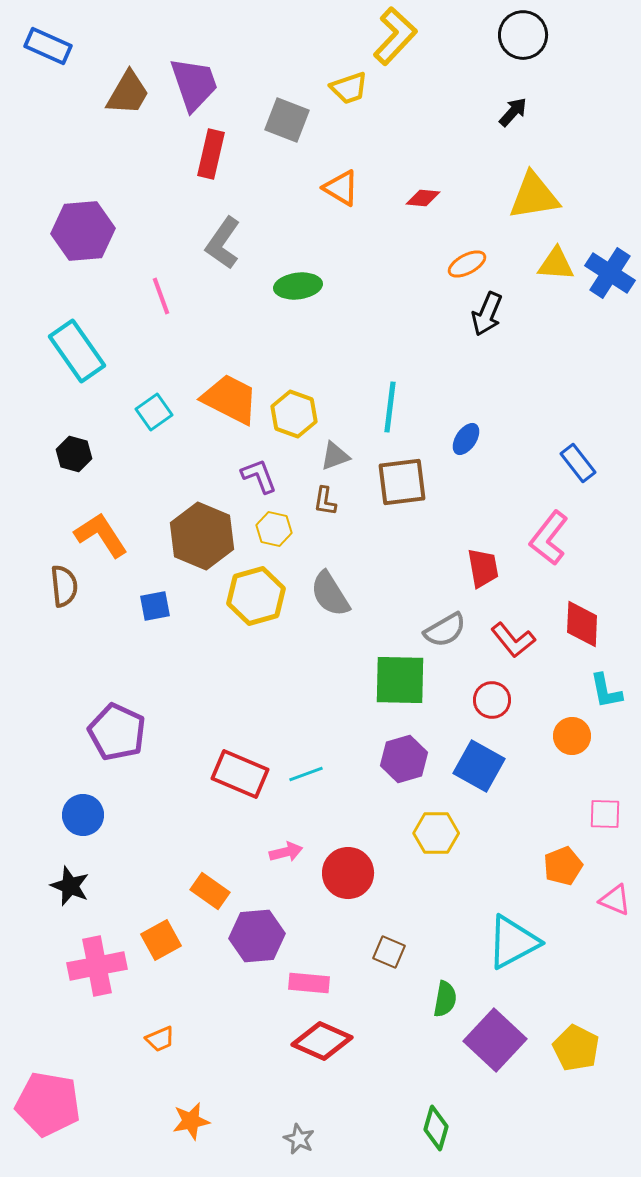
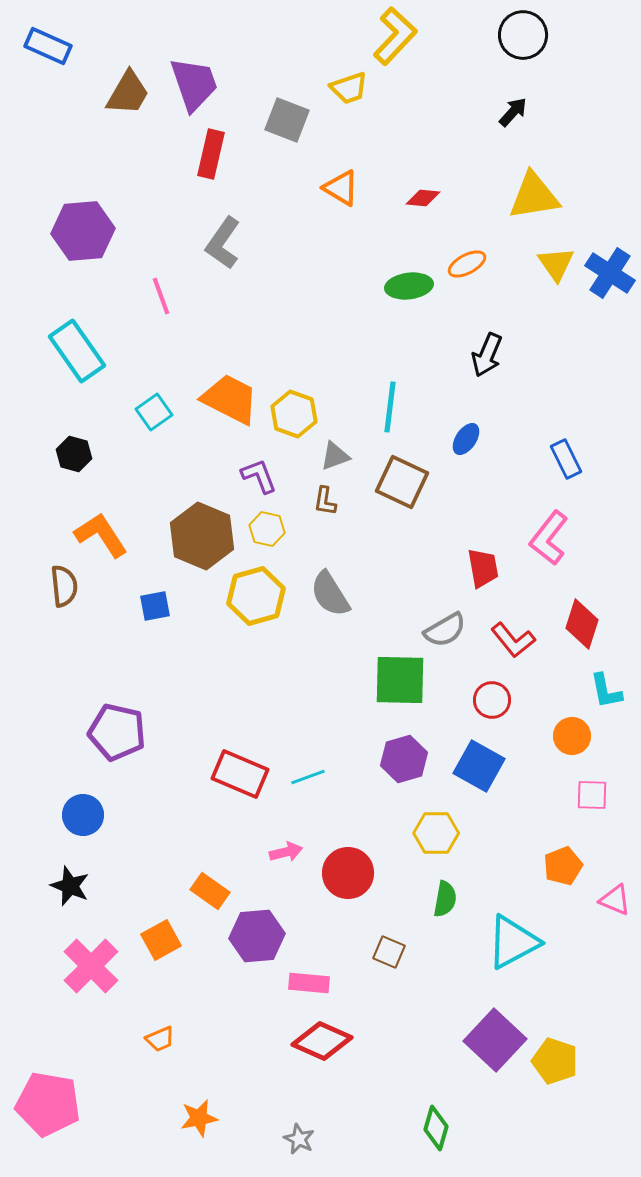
yellow triangle at (556, 264): rotated 51 degrees clockwise
green ellipse at (298, 286): moved 111 px right
black arrow at (487, 314): moved 41 px down
blue rectangle at (578, 463): moved 12 px left, 4 px up; rotated 12 degrees clockwise
brown square at (402, 482): rotated 32 degrees clockwise
yellow hexagon at (274, 529): moved 7 px left
red diamond at (582, 624): rotated 15 degrees clockwise
purple pentagon at (117, 732): rotated 12 degrees counterclockwise
cyan line at (306, 774): moved 2 px right, 3 px down
pink square at (605, 814): moved 13 px left, 19 px up
pink cross at (97, 966): moved 6 px left; rotated 34 degrees counterclockwise
green semicircle at (445, 999): moved 100 px up
yellow pentagon at (576, 1048): moved 21 px left, 13 px down; rotated 9 degrees counterclockwise
orange star at (191, 1121): moved 8 px right, 3 px up
